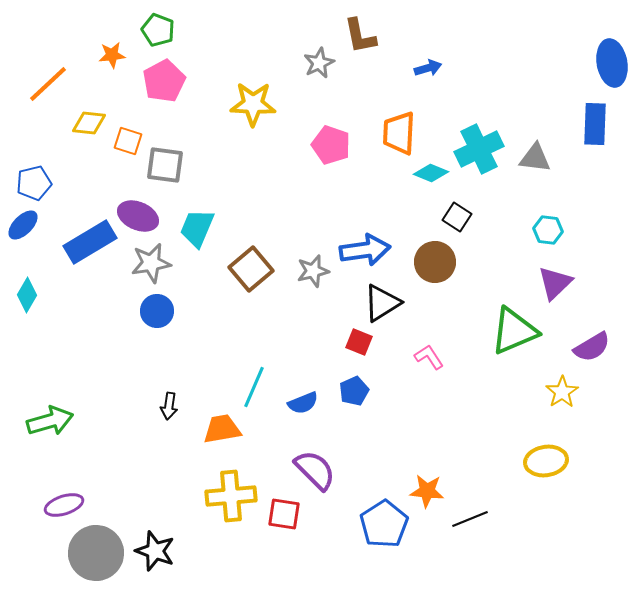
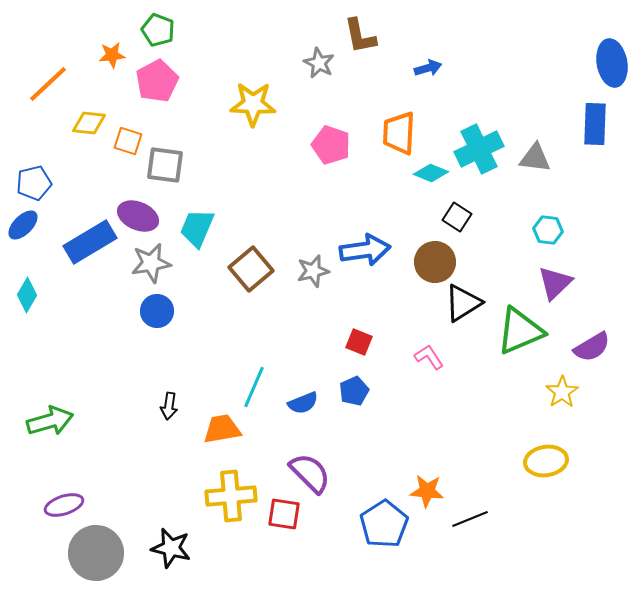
gray star at (319, 63): rotated 20 degrees counterclockwise
pink pentagon at (164, 81): moved 7 px left
black triangle at (382, 303): moved 81 px right
green triangle at (514, 331): moved 6 px right
purple semicircle at (315, 470): moved 5 px left, 3 px down
black star at (155, 551): moved 16 px right, 3 px up; rotated 6 degrees counterclockwise
